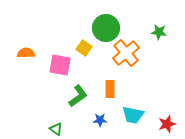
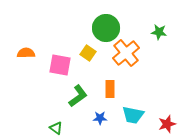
yellow square: moved 4 px right, 5 px down
blue star: moved 2 px up
green triangle: moved 1 px up
